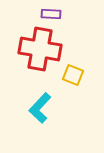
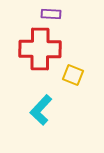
red cross: rotated 9 degrees counterclockwise
cyan L-shape: moved 1 px right, 2 px down
